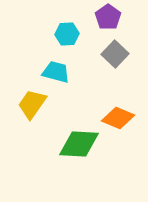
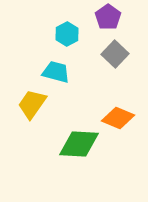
cyan hexagon: rotated 25 degrees counterclockwise
